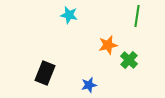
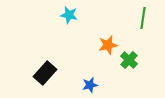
green line: moved 6 px right, 2 px down
black rectangle: rotated 20 degrees clockwise
blue star: moved 1 px right
